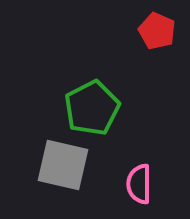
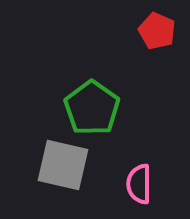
green pentagon: rotated 10 degrees counterclockwise
